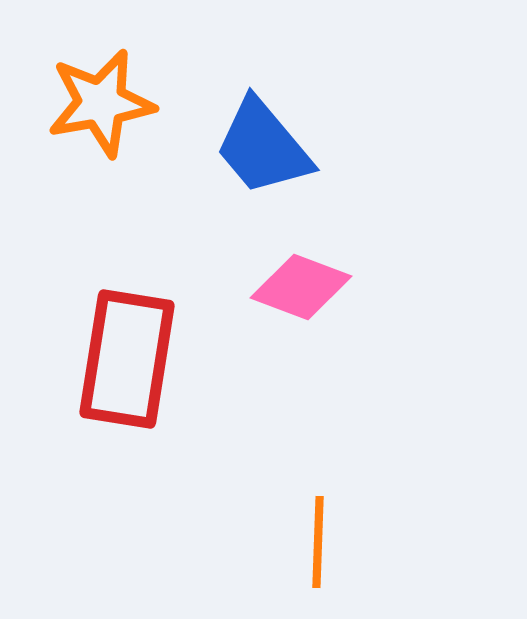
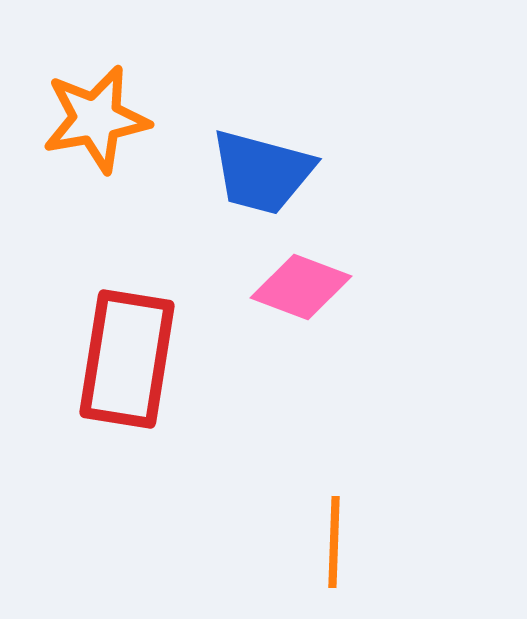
orange star: moved 5 px left, 16 px down
blue trapezoid: moved 1 px left, 25 px down; rotated 35 degrees counterclockwise
orange line: moved 16 px right
